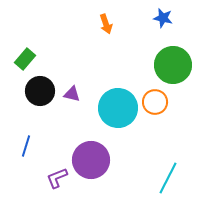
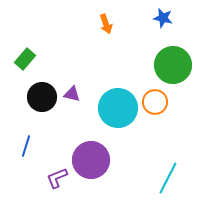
black circle: moved 2 px right, 6 px down
